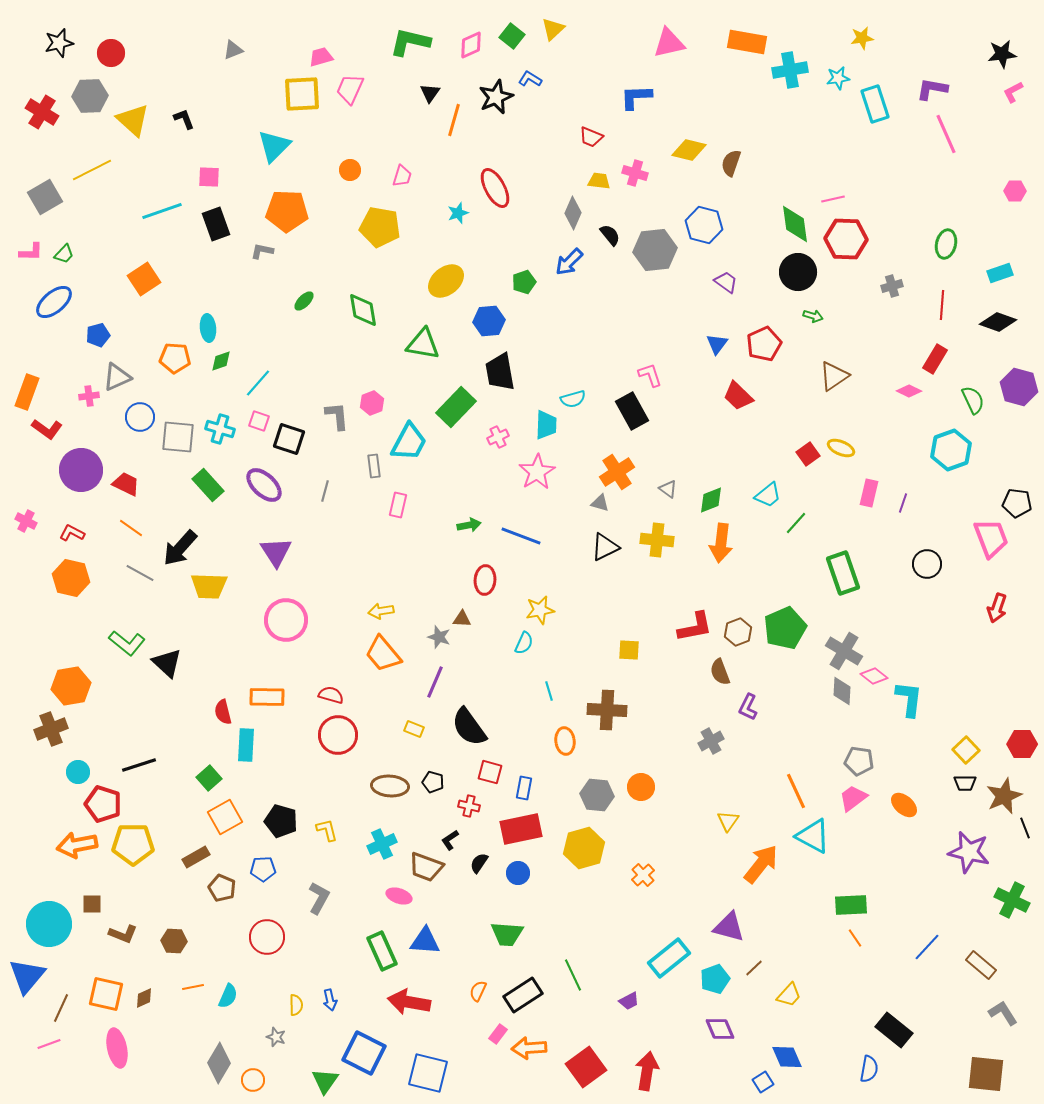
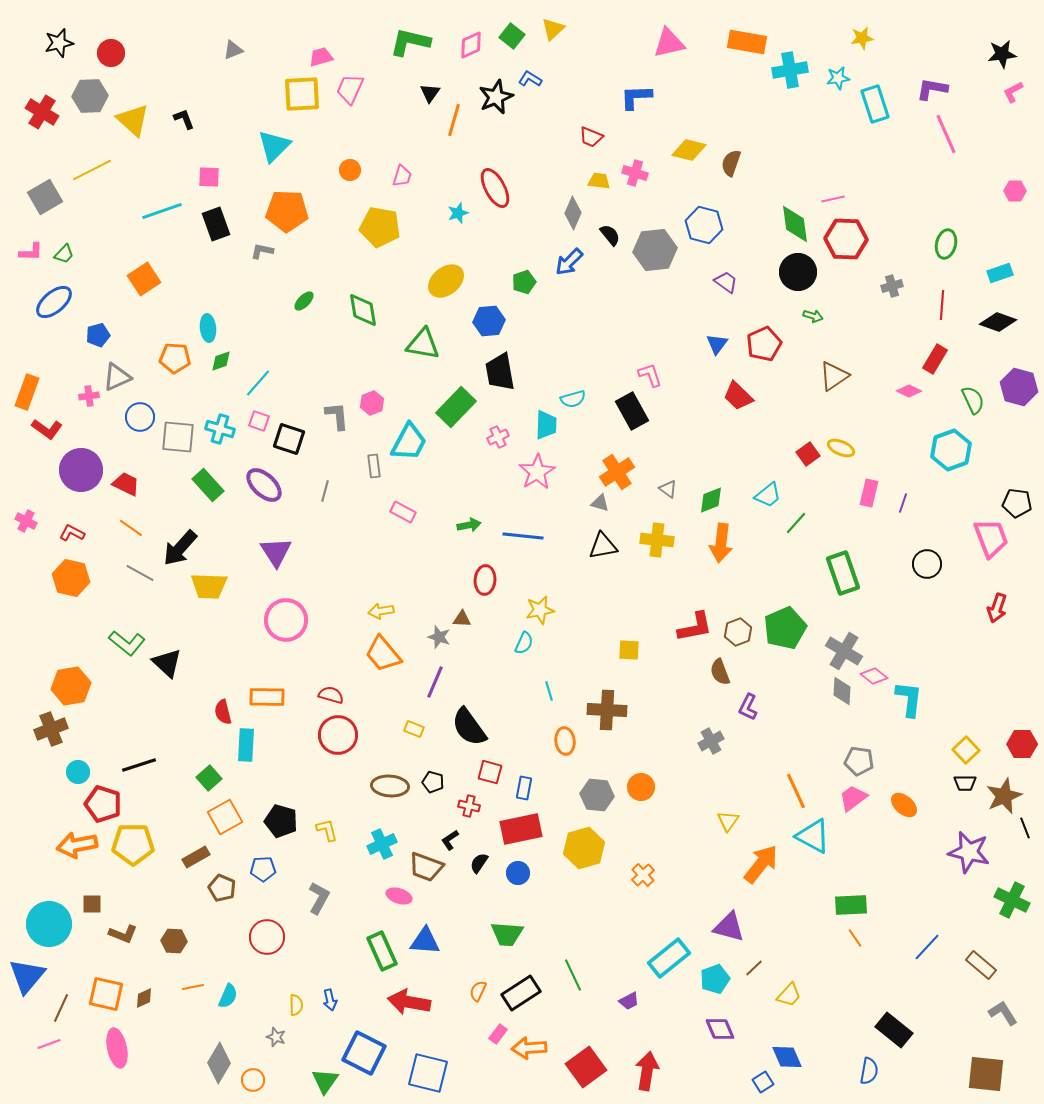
pink rectangle at (398, 505): moved 5 px right, 7 px down; rotated 75 degrees counterclockwise
blue line at (521, 536): moved 2 px right; rotated 15 degrees counterclockwise
black triangle at (605, 547): moved 2 px left, 1 px up; rotated 16 degrees clockwise
black rectangle at (523, 995): moved 2 px left, 2 px up
blue semicircle at (869, 1069): moved 2 px down
